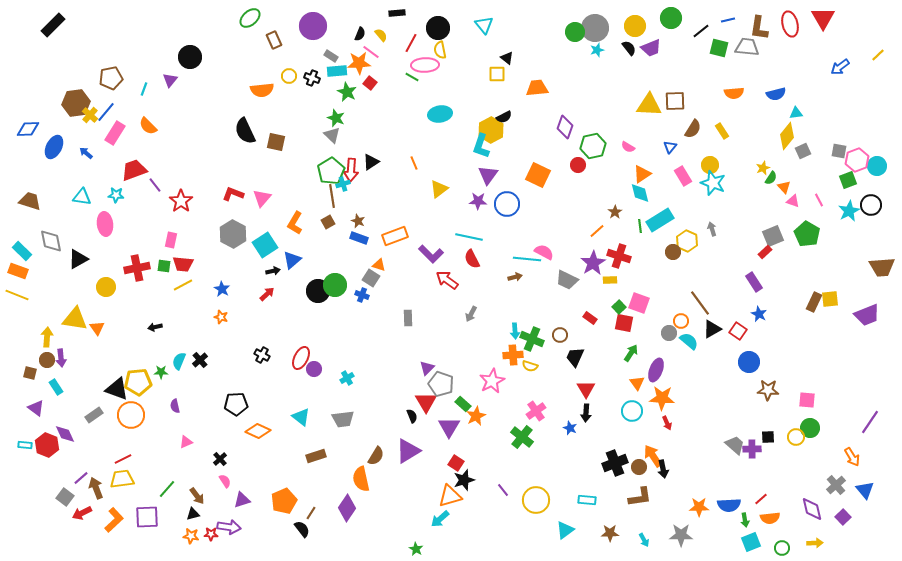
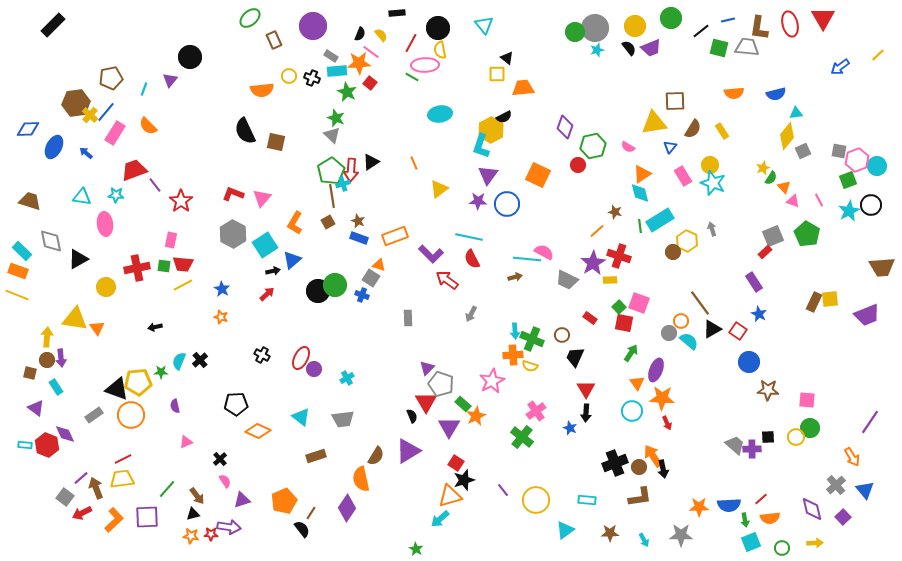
orange trapezoid at (537, 88): moved 14 px left
yellow triangle at (649, 105): moved 5 px right, 18 px down; rotated 12 degrees counterclockwise
brown star at (615, 212): rotated 24 degrees counterclockwise
brown circle at (560, 335): moved 2 px right
